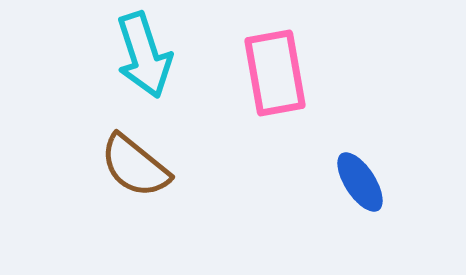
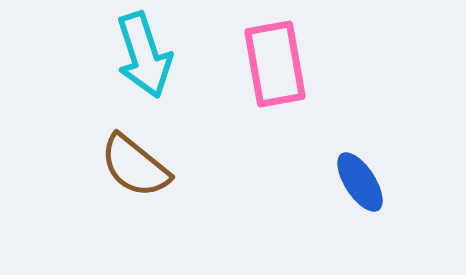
pink rectangle: moved 9 px up
